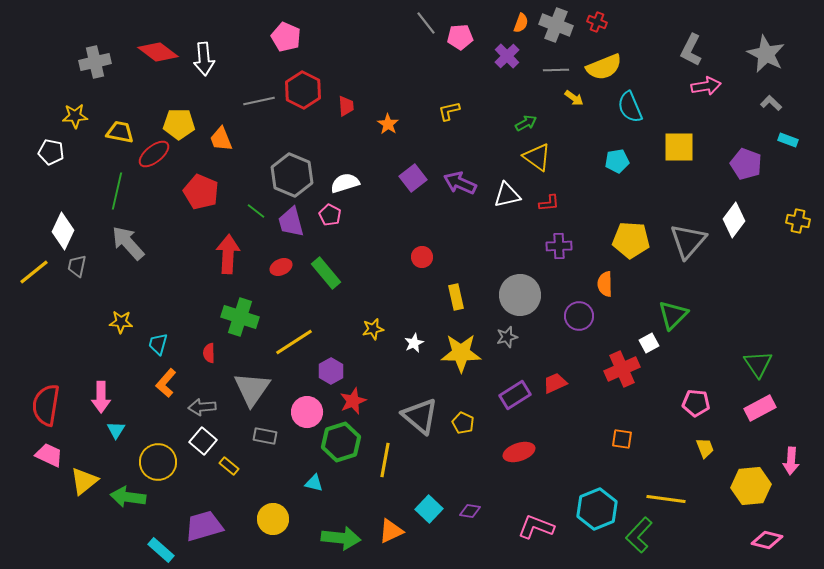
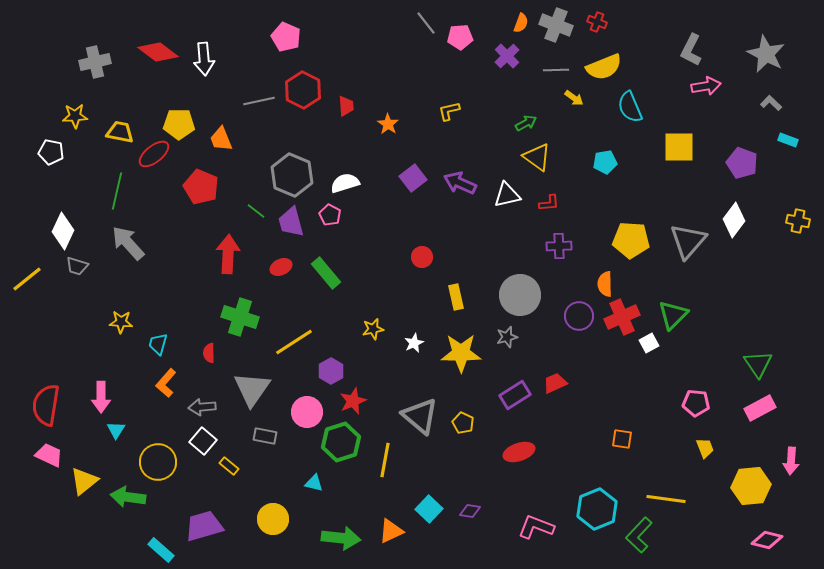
cyan pentagon at (617, 161): moved 12 px left, 1 px down
purple pentagon at (746, 164): moved 4 px left, 1 px up
red pentagon at (201, 192): moved 5 px up
gray trapezoid at (77, 266): rotated 85 degrees counterclockwise
yellow line at (34, 272): moved 7 px left, 7 px down
red cross at (622, 369): moved 52 px up
